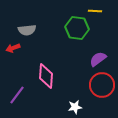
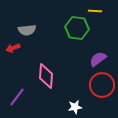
purple line: moved 2 px down
